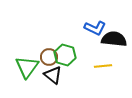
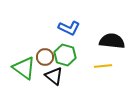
blue L-shape: moved 26 px left
black semicircle: moved 2 px left, 2 px down
brown circle: moved 4 px left
green triangle: moved 3 px left, 1 px down; rotated 30 degrees counterclockwise
black triangle: moved 1 px right, 1 px down
